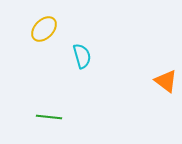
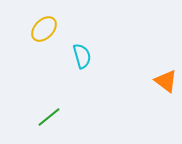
green line: rotated 45 degrees counterclockwise
